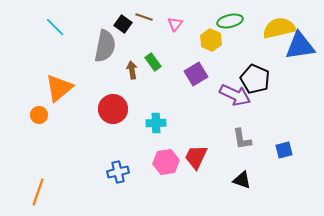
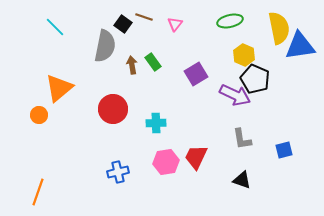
yellow semicircle: rotated 92 degrees clockwise
yellow hexagon: moved 33 px right, 15 px down
brown arrow: moved 5 px up
